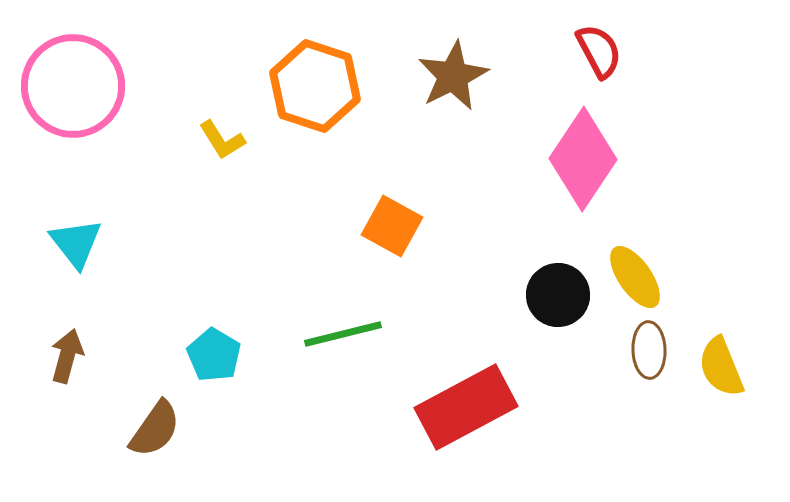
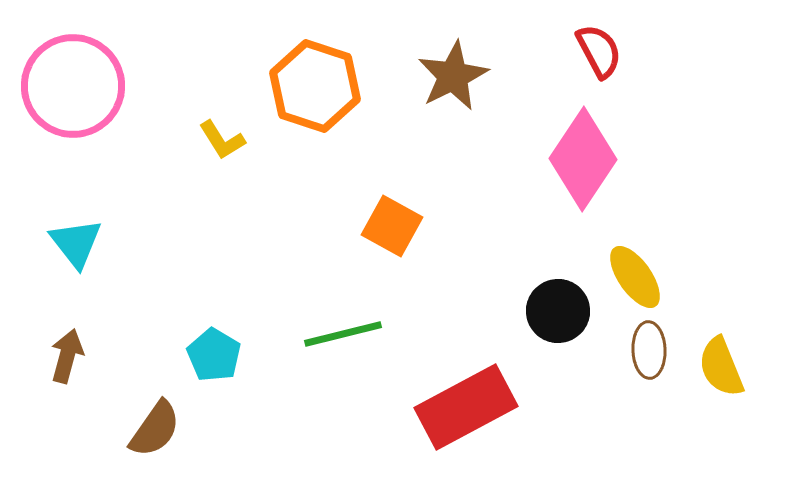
black circle: moved 16 px down
